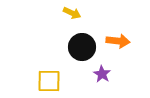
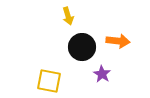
yellow arrow: moved 4 px left, 3 px down; rotated 48 degrees clockwise
yellow square: rotated 10 degrees clockwise
